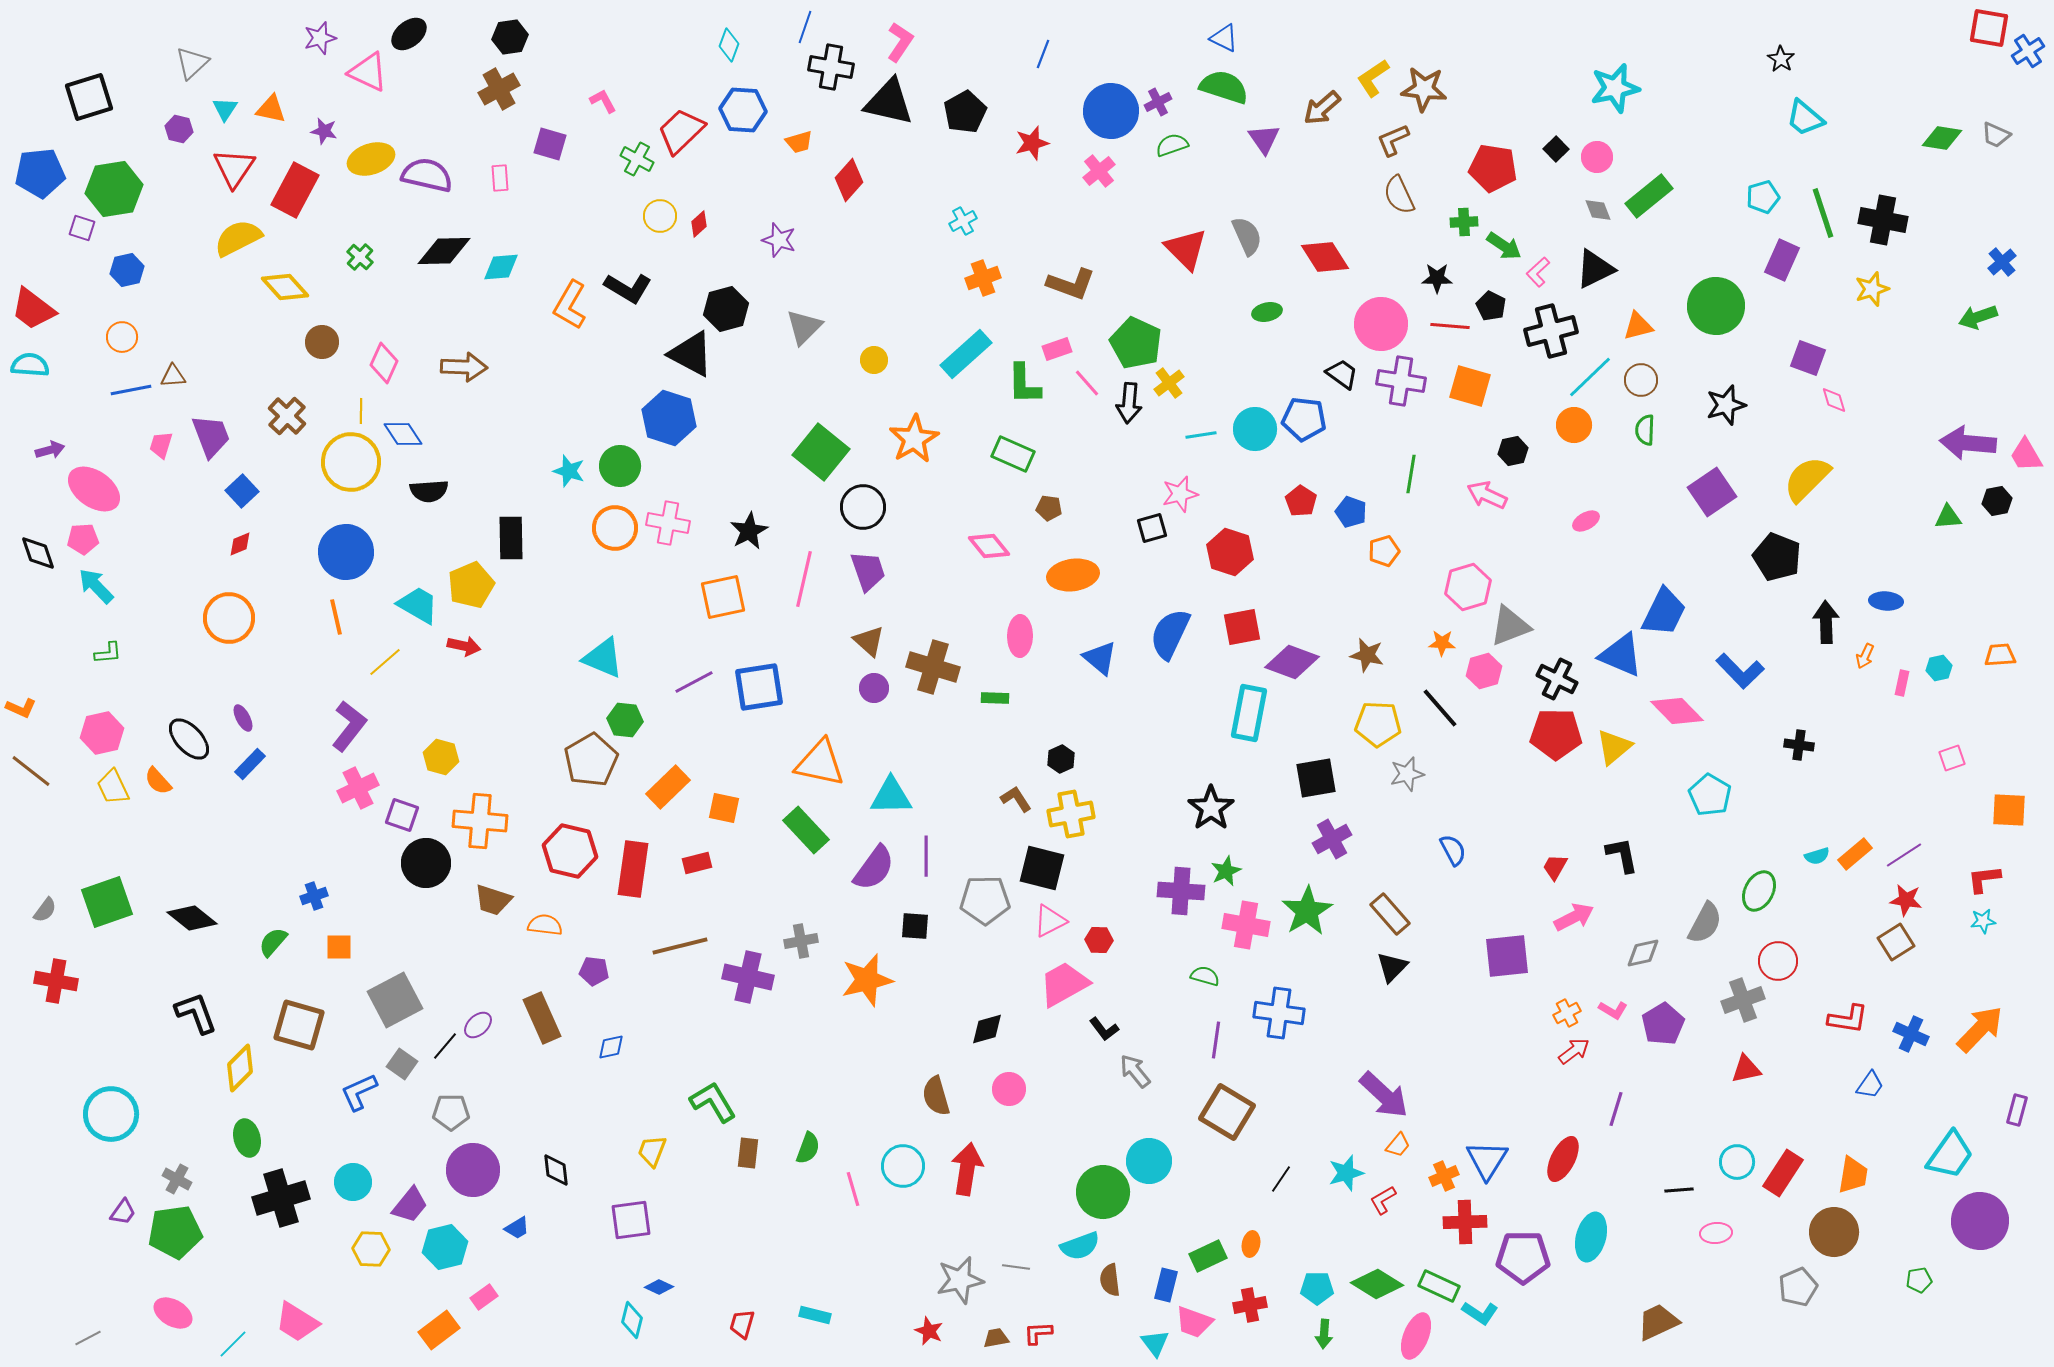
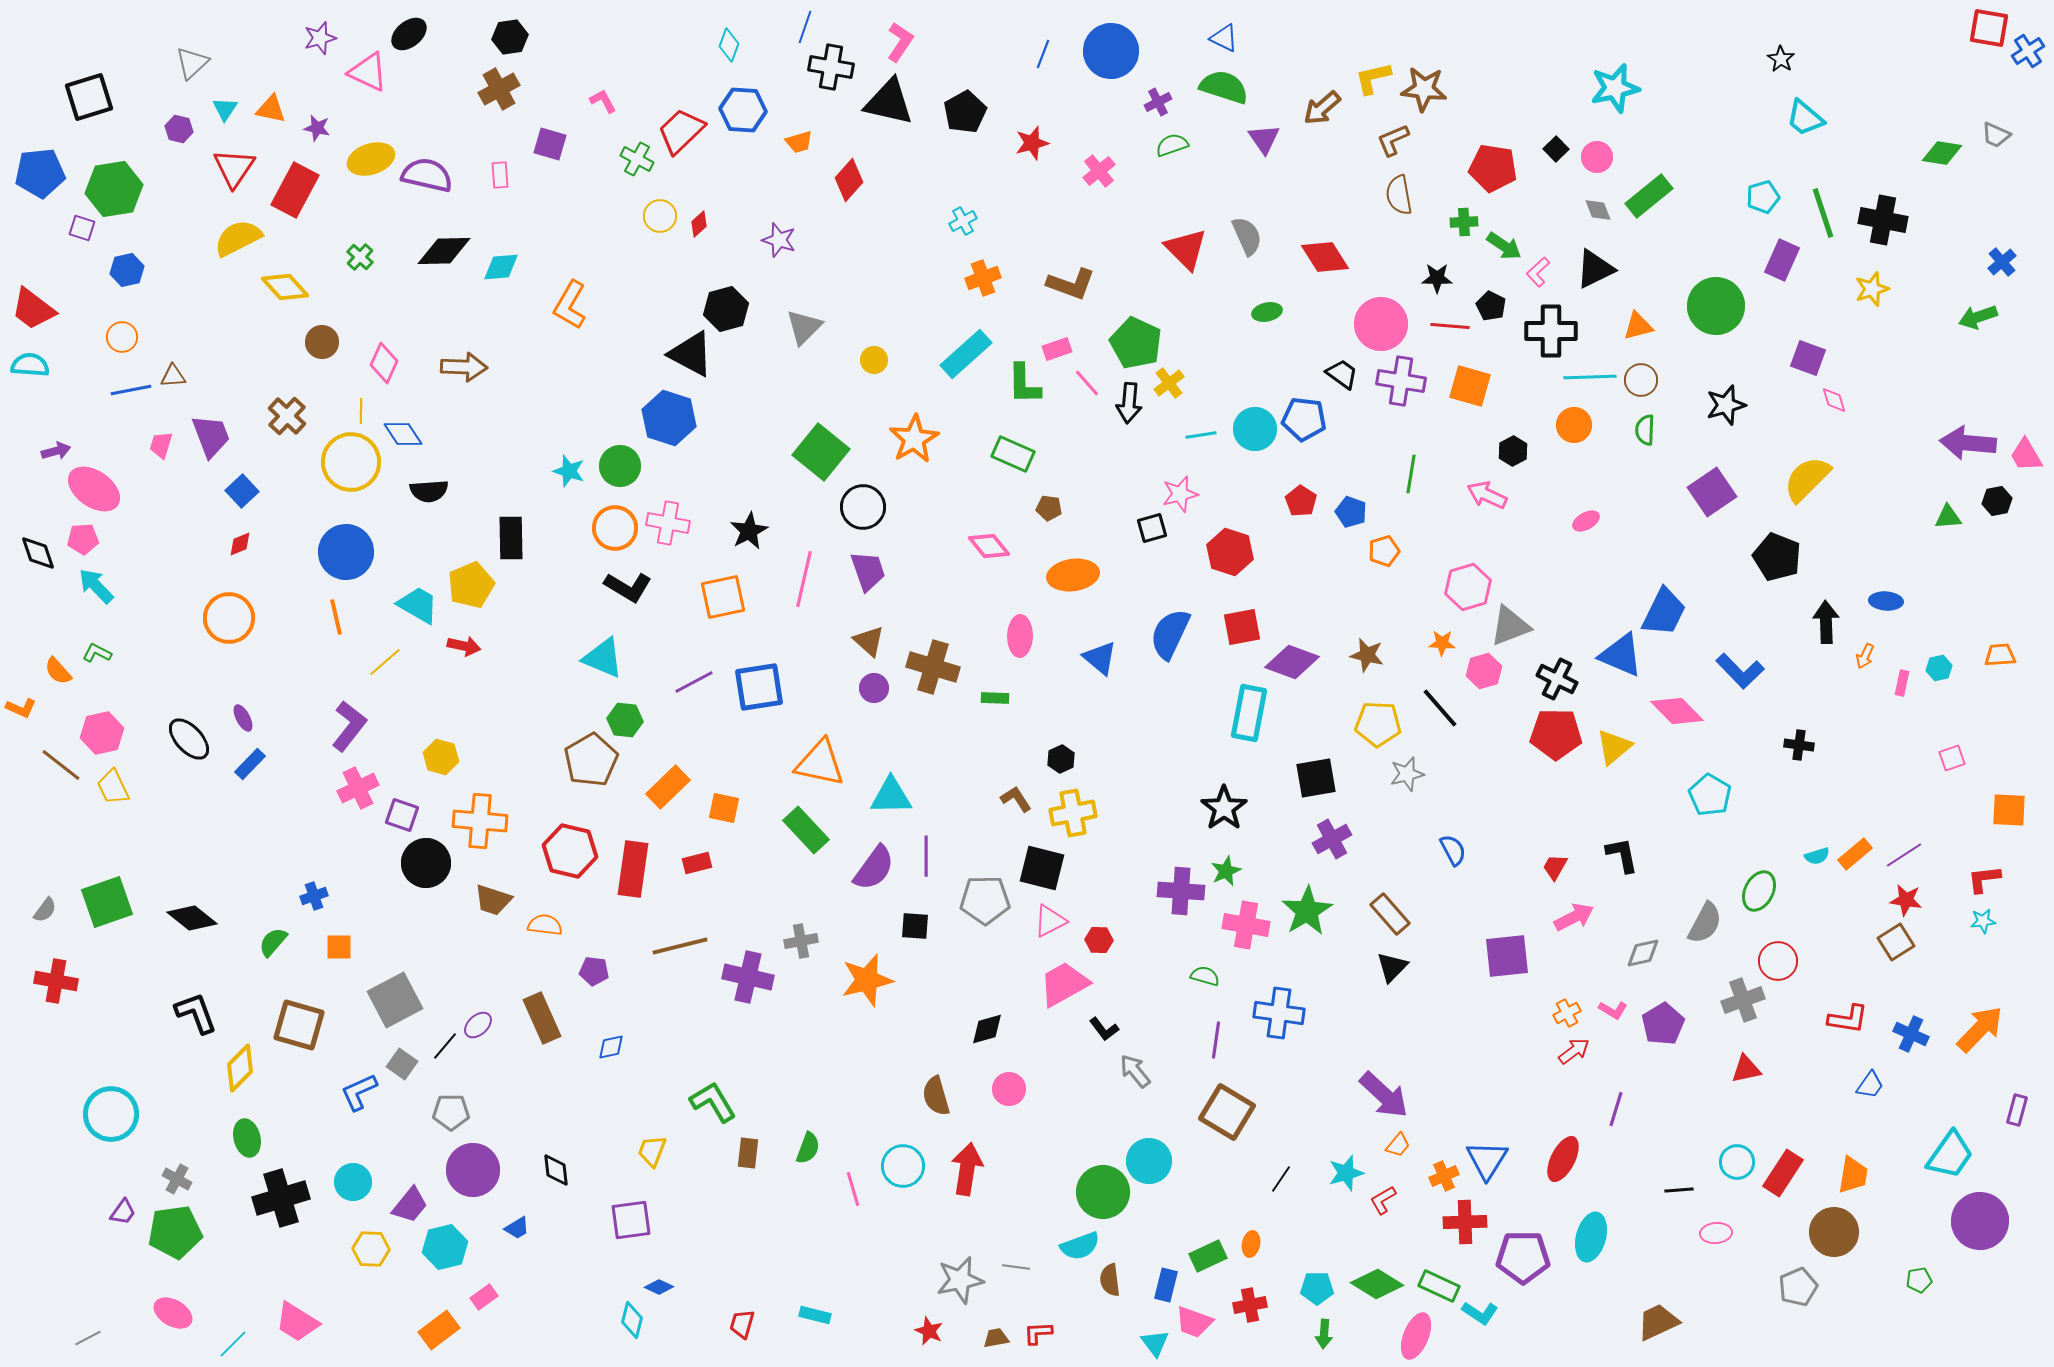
yellow L-shape at (1373, 78): rotated 21 degrees clockwise
blue circle at (1111, 111): moved 60 px up
purple star at (324, 131): moved 7 px left, 3 px up
green diamond at (1942, 138): moved 15 px down
pink rectangle at (500, 178): moved 3 px up
brown semicircle at (1399, 195): rotated 15 degrees clockwise
black L-shape at (628, 288): moved 299 px down
black cross at (1551, 331): rotated 15 degrees clockwise
cyan line at (1590, 377): rotated 42 degrees clockwise
purple arrow at (50, 450): moved 6 px right, 1 px down
black hexagon at (1513, 451): rotated 16 degrees counterclockwise
green L-shape at (108, 653): moved 11 px left; rotated 148 degrees counterclockwise
brown line at (31, 771): moved 30 px right, 6 px up
orange semicircle at (158, 781): moved 100 px left, 110 px up
black star at (1211, 808): moved 13 px right
yellow cross at (1071, 814): moved 2 px right, 1 px up
